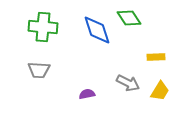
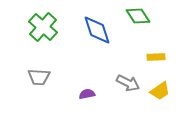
green diamond: moved 9 px right, 2 px up
green cross: rotated 36 degrees clockwise
gray trapezoid: moved 7 px down
yellow trapezoid: rotated 25 degrees clockwise
